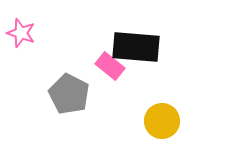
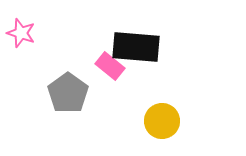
gray pentagon: moved 1 px left, 1 px up; rotated 9 degrees clockwise
